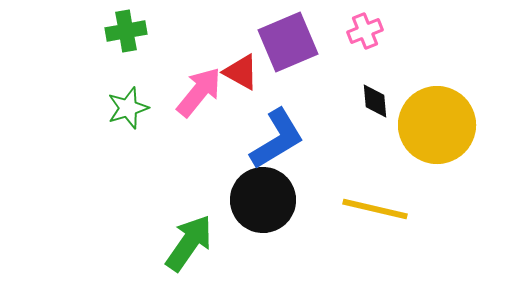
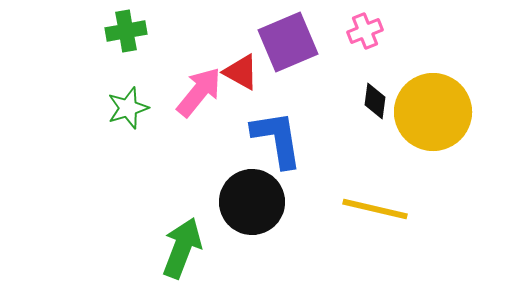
black diamond: rotated 12 degrees clockwise
yellow circle: moved 4 px left, 13 px up
blue L-shape: rotated 68 degrees counterclockwise
black circle: moved 11 px left, 2 px down
green arrow: moved 7 px left, 5 px down; rotated 14 degrees counterclockwise
